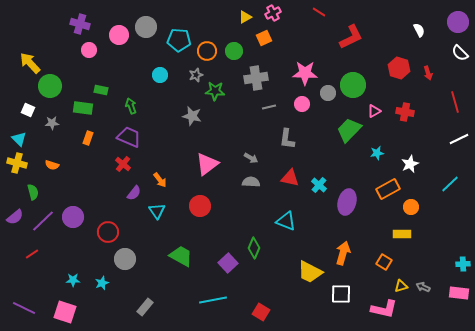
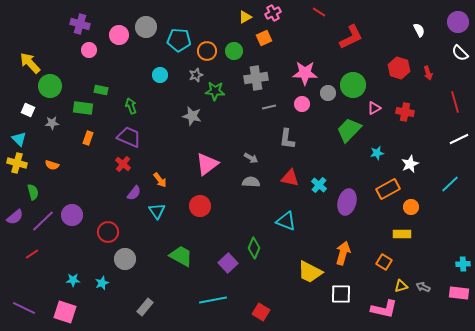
pink triangle at (374, 111): moved 3 px up
purple circle at (73, 217): moved 1 px left, 2 px up
